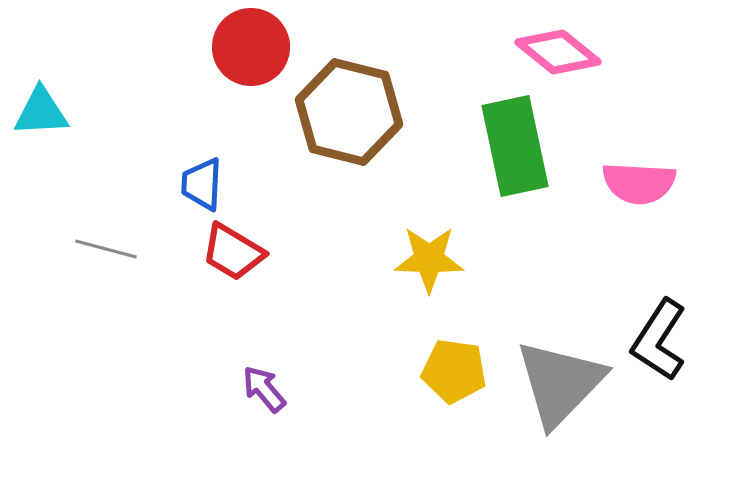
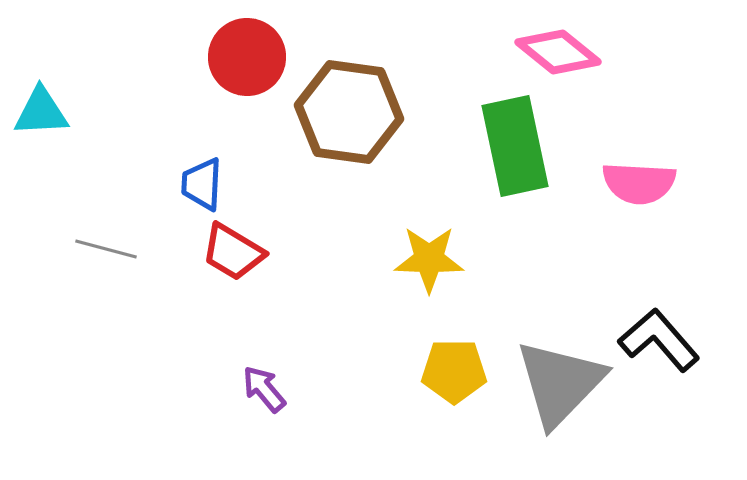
red circle: moved 4 px left, 10 px down
brown hexagon: rotated 6 degrees counterclockwise
black L-shape: rotated 106 degrees clockwise
yellow pentagon: rotated 8 degrees counterclockwise
